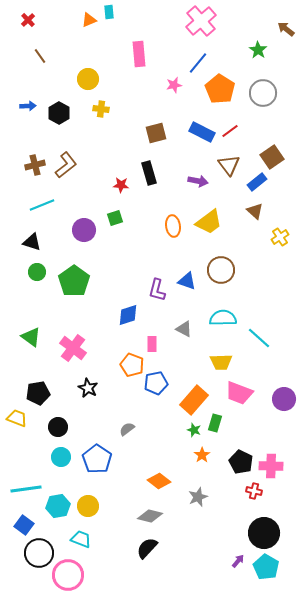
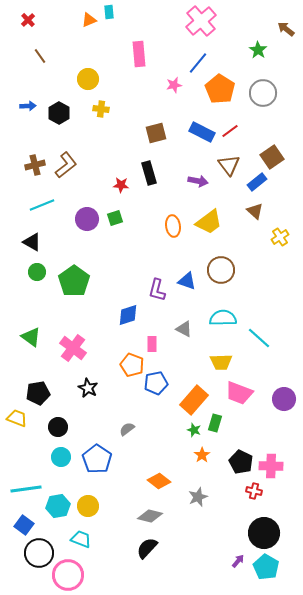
purple circle at (84, 230): moved 3 px right, 11 px up
black triangle at (32, 242): rotated 12 degrees clockwise
